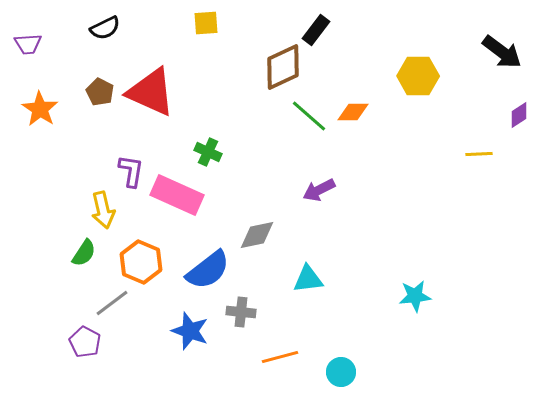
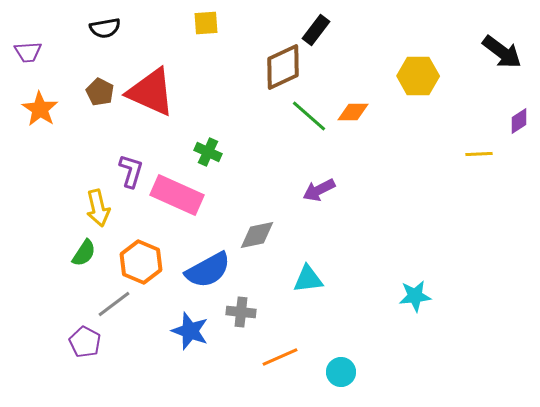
black semicircle: rotated 16 degrees clockwise
purple trapezoid: moved 8 px down
purple diamond: moved 6 px down
purple L-shape: rotated 8 degrees clockwise
yellow arrow: moved 5 px left, 2 px up
blue semicircle: rotated 9 degrees clockwise
gray line: moved 2 px right, 1 px down
orange line: rotated 9 degrees counterclockwise
